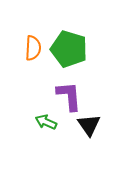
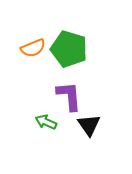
orange semicircle: rotated 65 degrees clockwise
